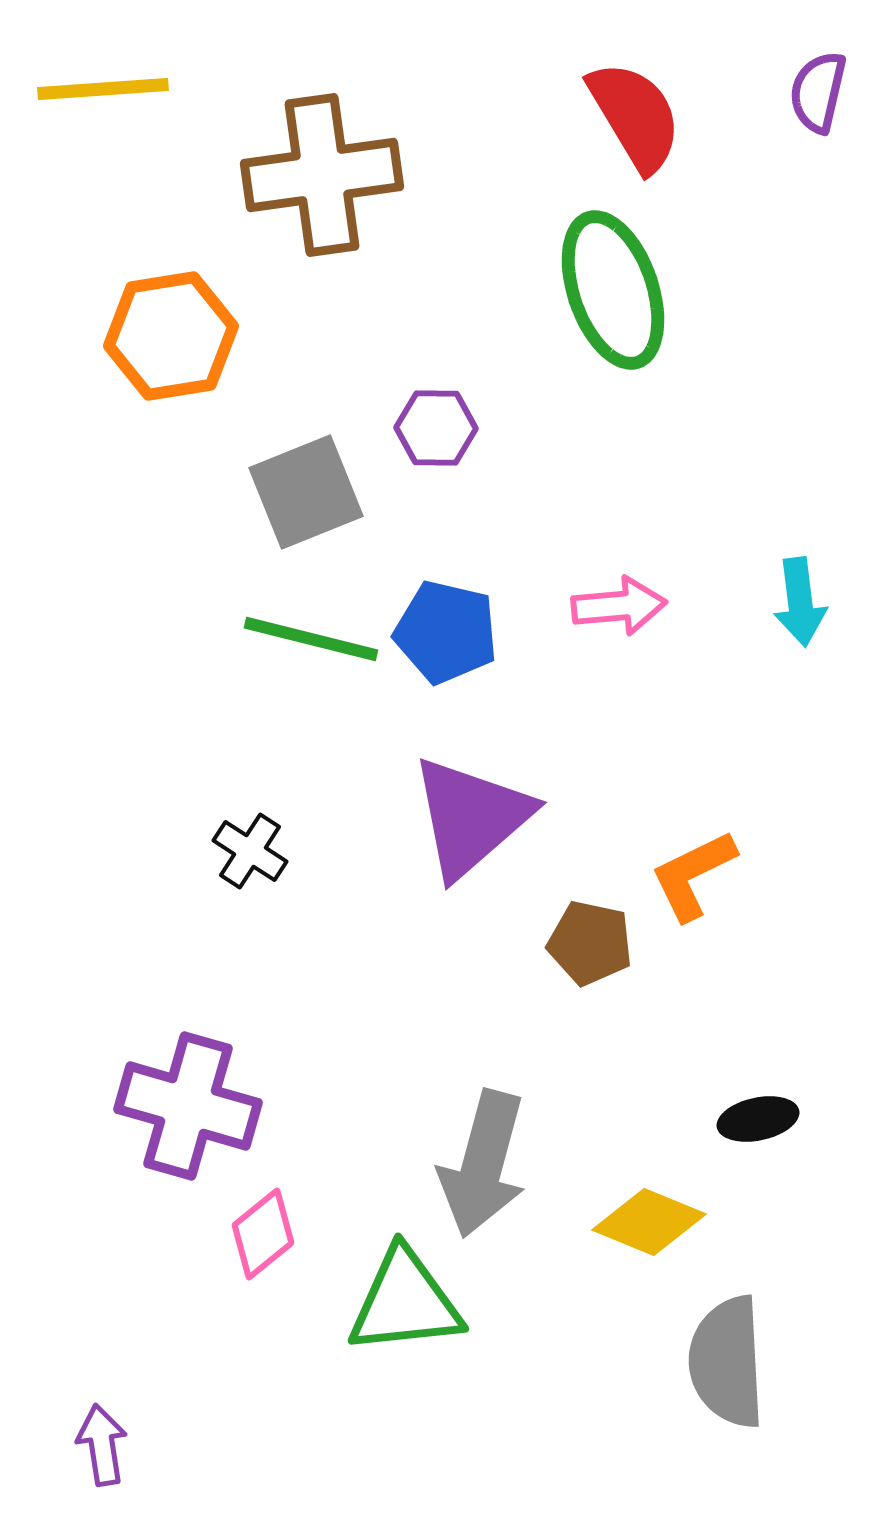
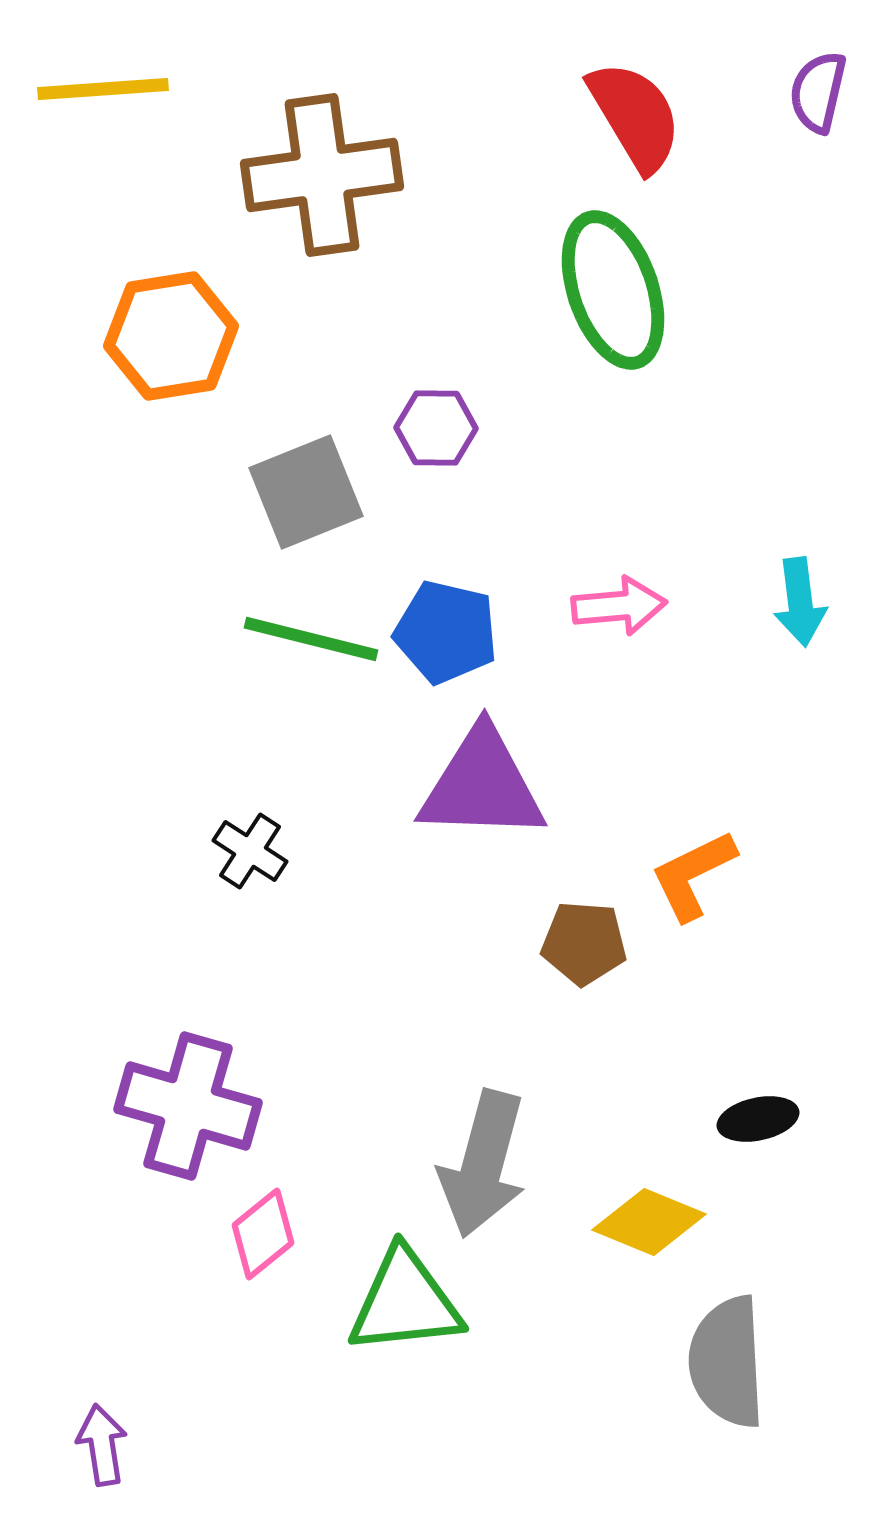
purple triangle: moved 11 px right, 32 px up; rotated 43 degrees clockwise
brown pentagon: moved 6 px left; rotated 8 degrees counterclockwise
